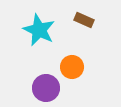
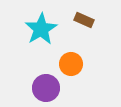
cyan star: moved 2 px right, 1 px up; rotated 16 degrees clockwise
orange circle: moved 1 px left, 3 px up
